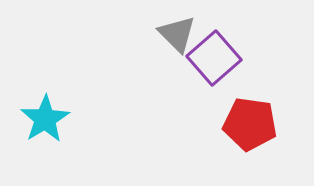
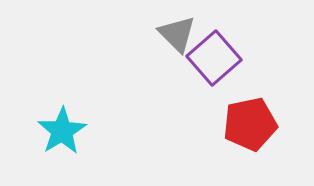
cyan star: moved 17 px right, 12 px down
red pentagon: rotated 20 degrees counterclockwise
